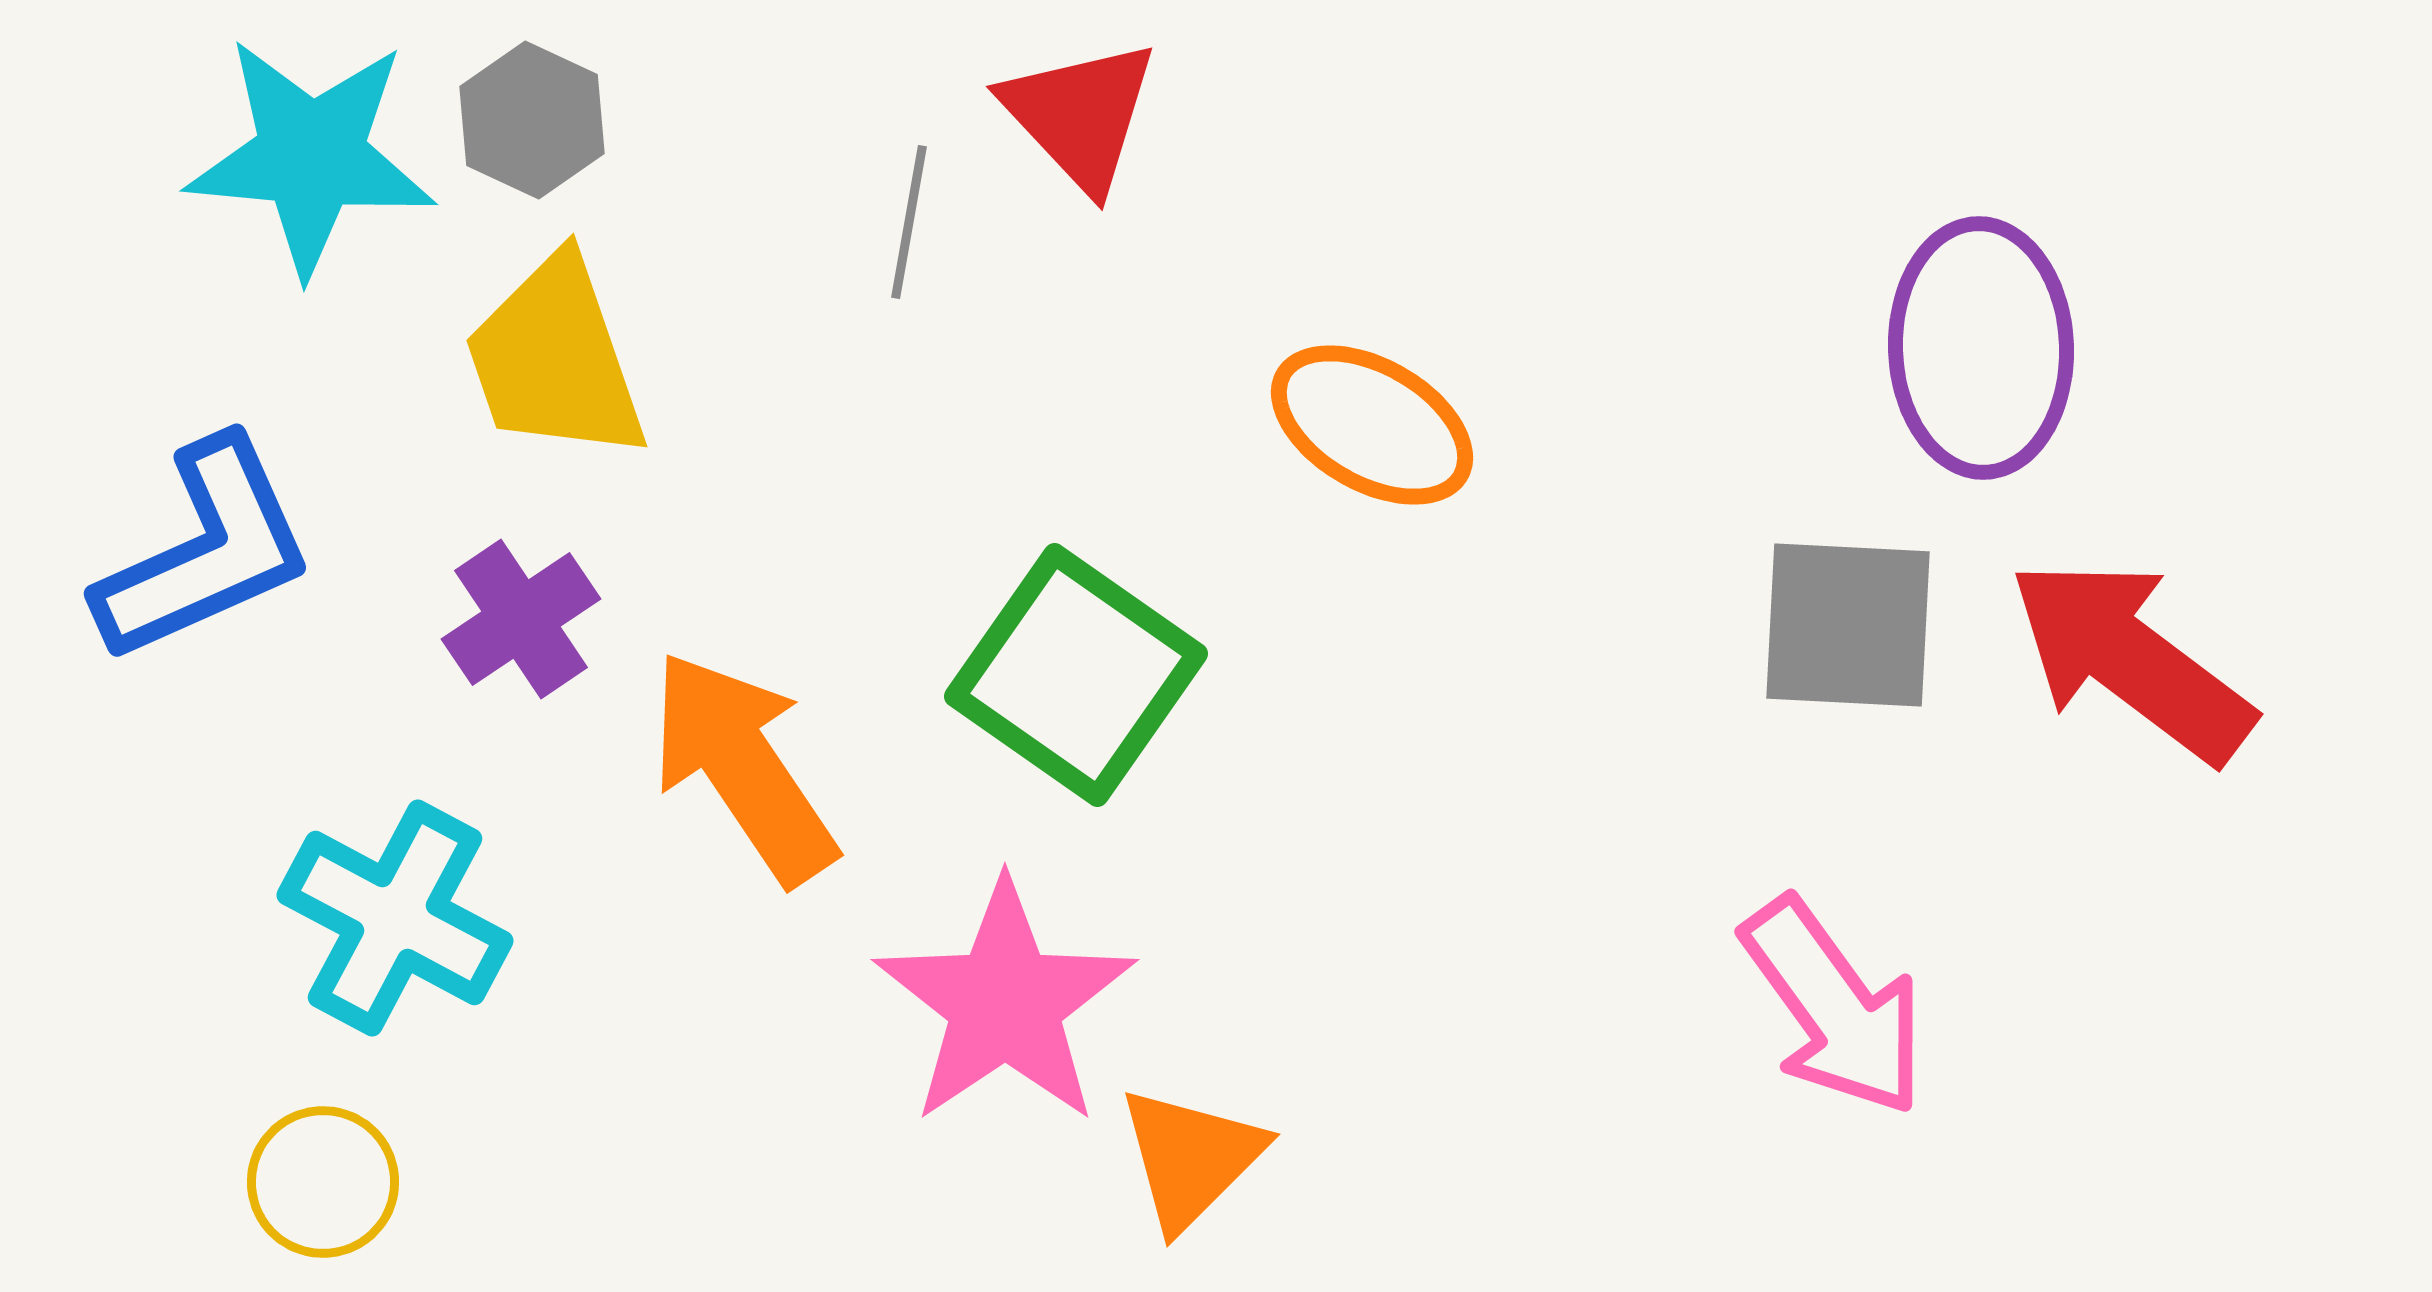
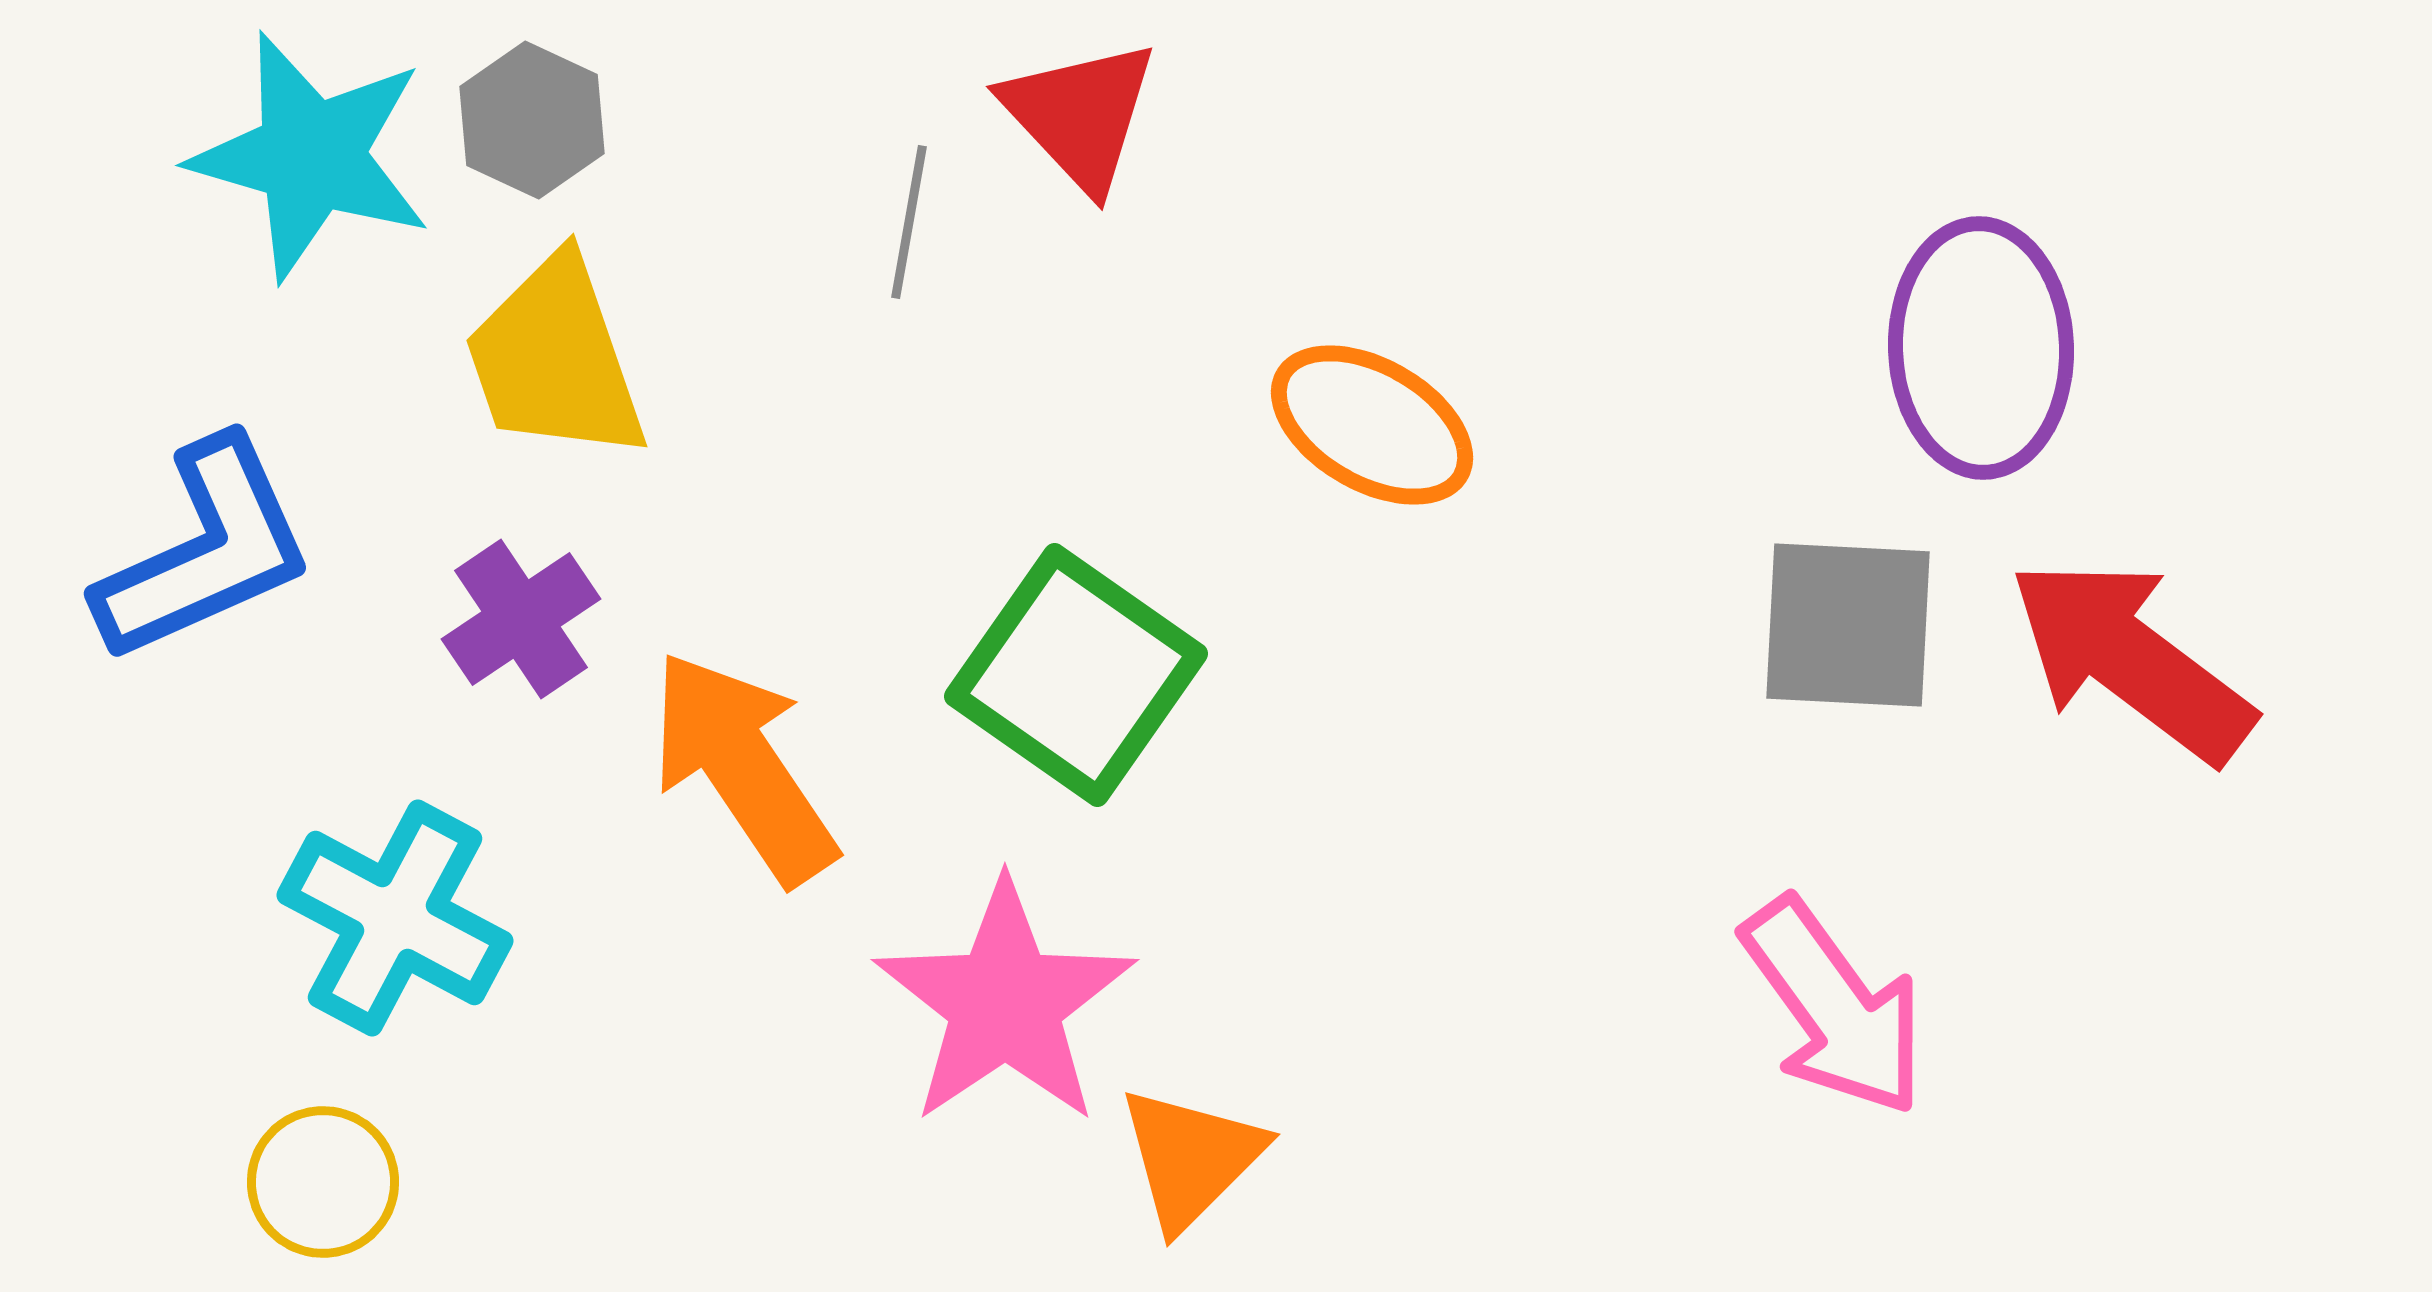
cyan star: rotated 11 degrees clockwise
